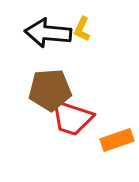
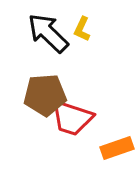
black arrow: rotated 39 degrees clockwise
brown pentagon: moved 5 px left, 5 px down
orange rectangle: moved 8 px down
